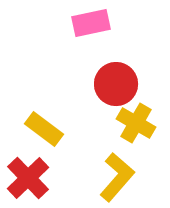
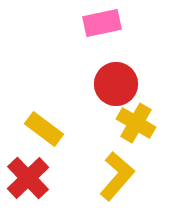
pink rectangle: moved 11 px right
yellow L-shape: moved 1 px up
